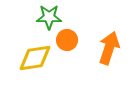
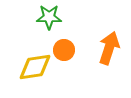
orange circle: moved 3 px left, 10 px down
yellow diamond: moved 9 px down
